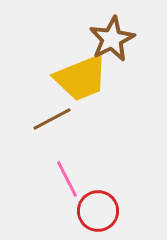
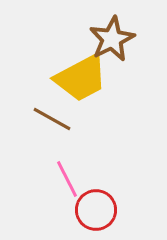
yellow trapezoid: rotated 6 degrees counterclockwise
brown line: rotated 57 degrees clockwise
red circle: moved 2 px left, 1 px up
